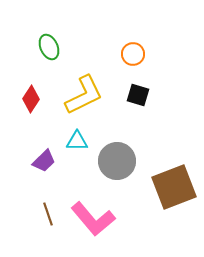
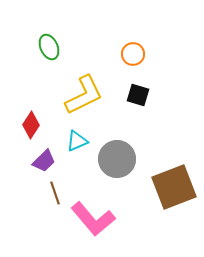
red diamond: moved 26 px down
cyan triangle: rotated 25 degrees counterclockwise
gray circle: moved 2 px up
brown line: moved 7 px right, 21 px up
